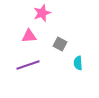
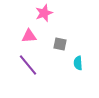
pink star: moved 2 px right
gray square: rotated 16 degrees counterclockwise
purple line: rotated 70 degrees clockwise
